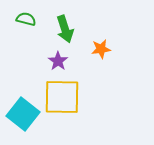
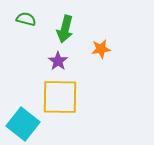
green arrow: rotated 32 degrees clockwise
yellow square: moved 2 px left
cyan square: moved 10 px down
